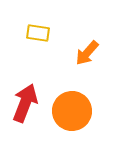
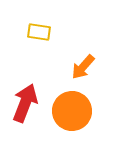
yellow rectangle: moved 1 px right, 1 px up
orange arrow: moved 4 px left, 14 px down
